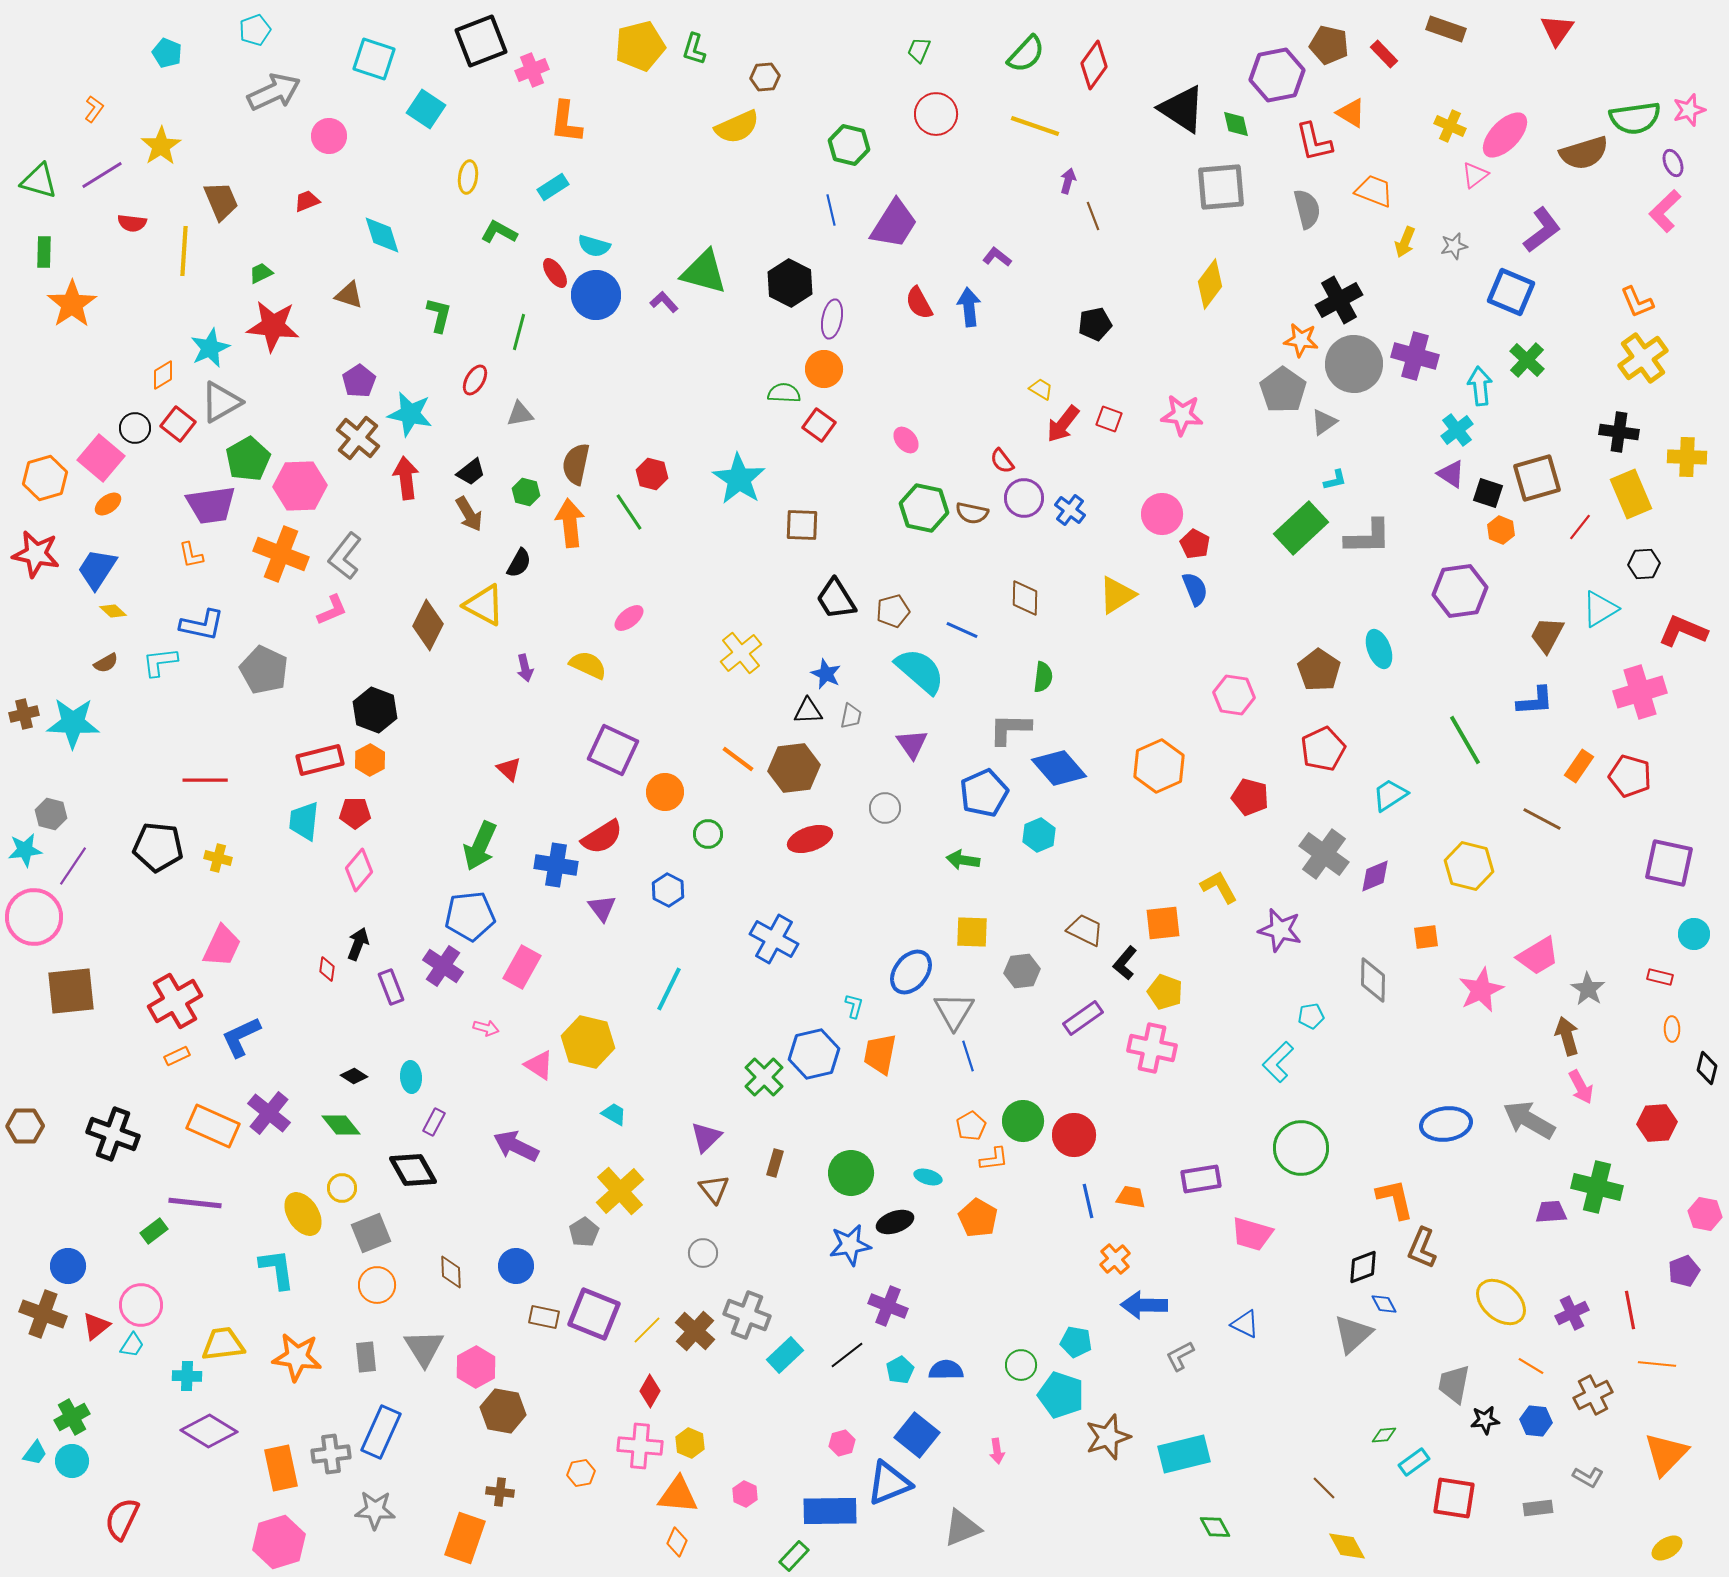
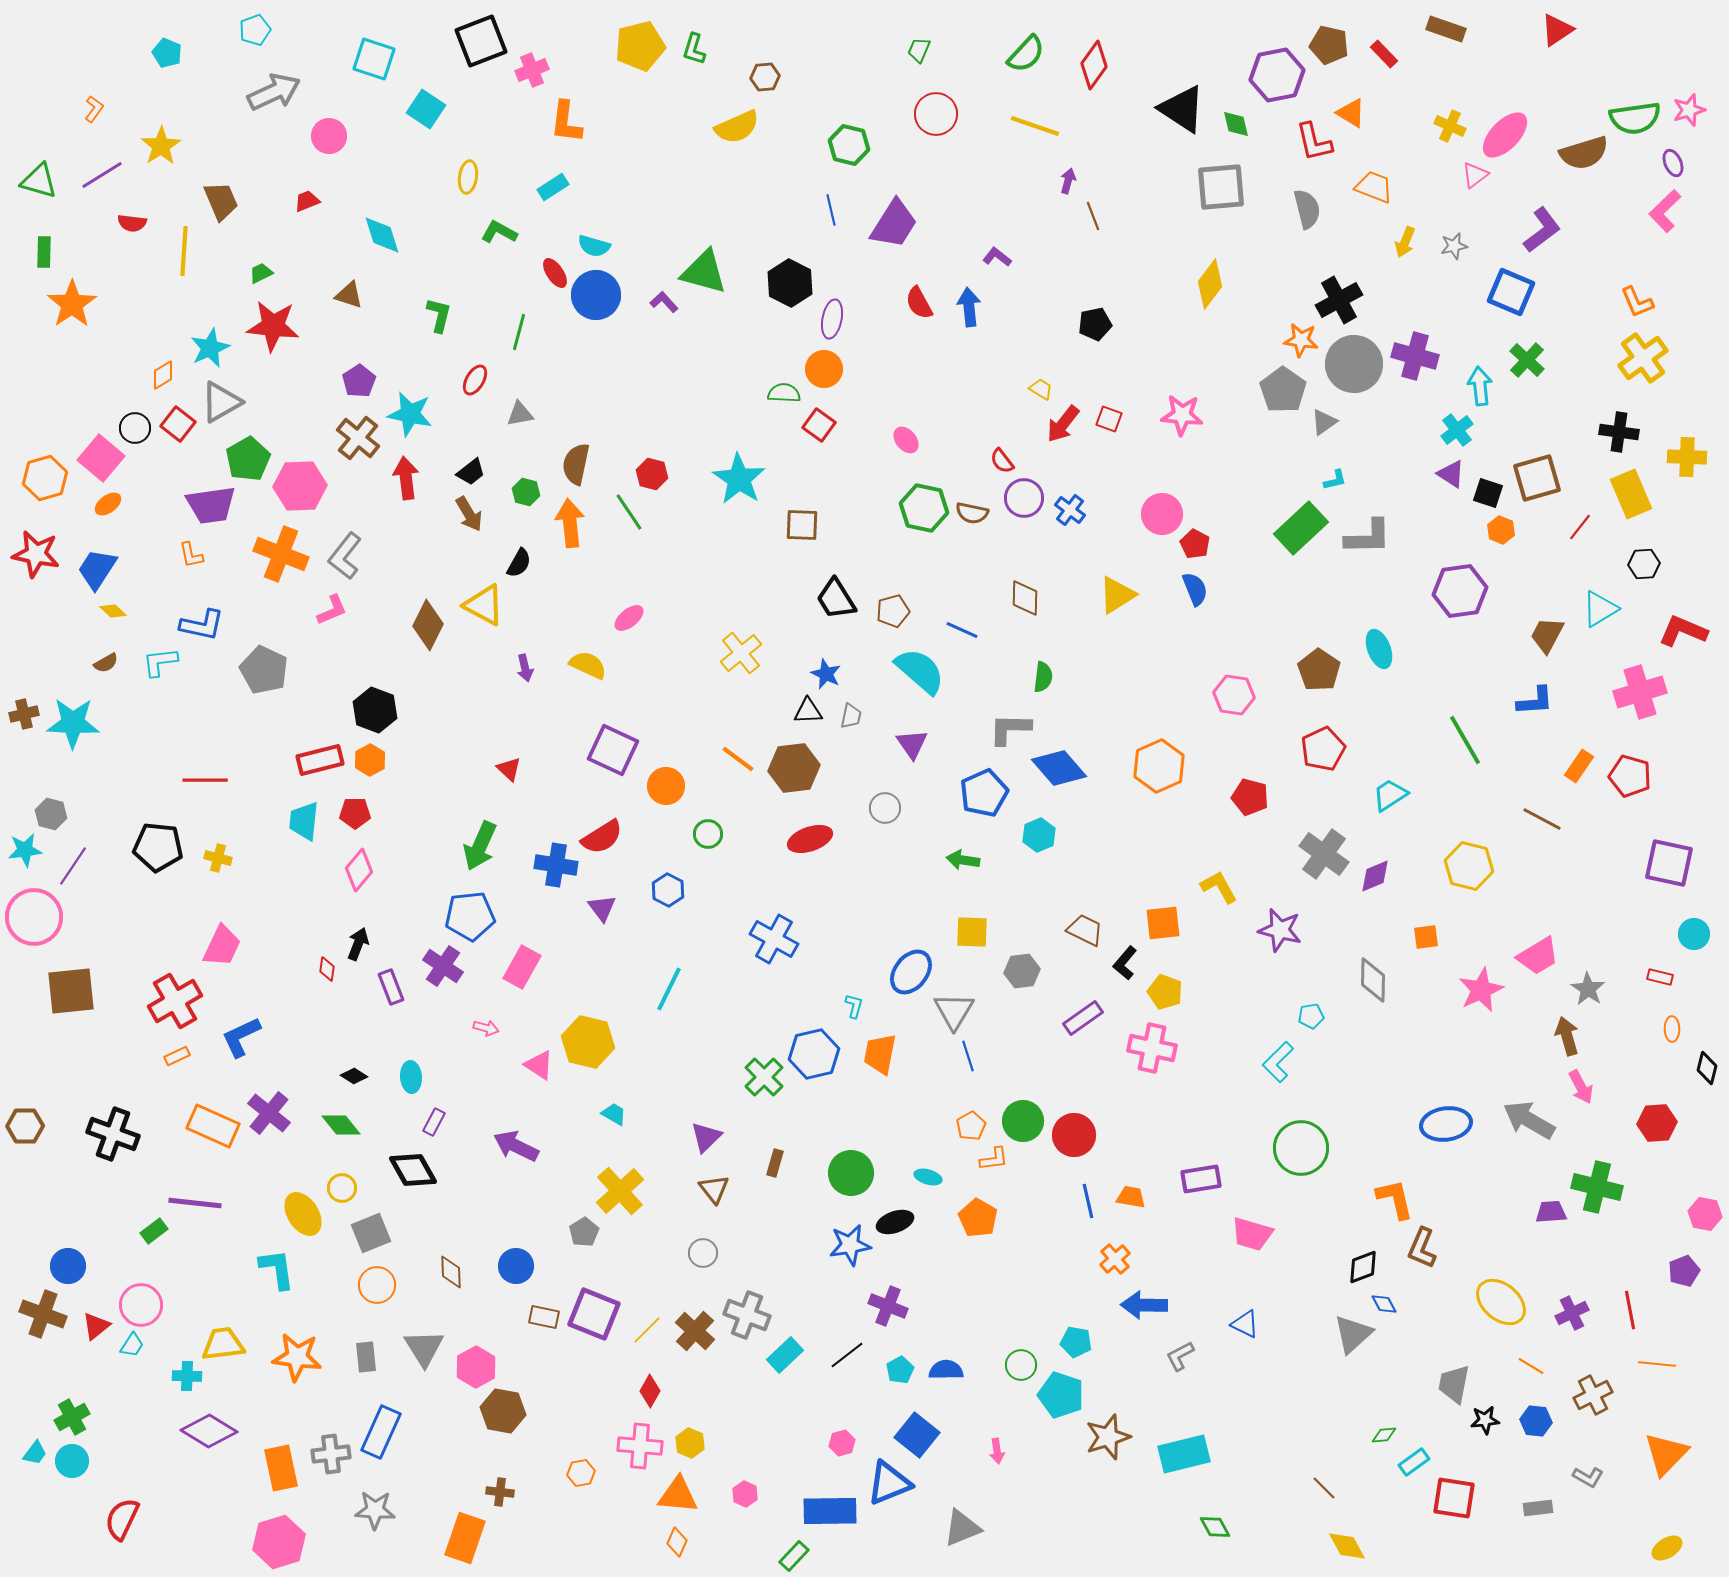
red triangle at (1557, 30): rotated 21 degrees clockwise
orange trapezoid at (1374, 191): moved 4 px up
orange circle at (665, 792): moved 1 px right, 6 px up
